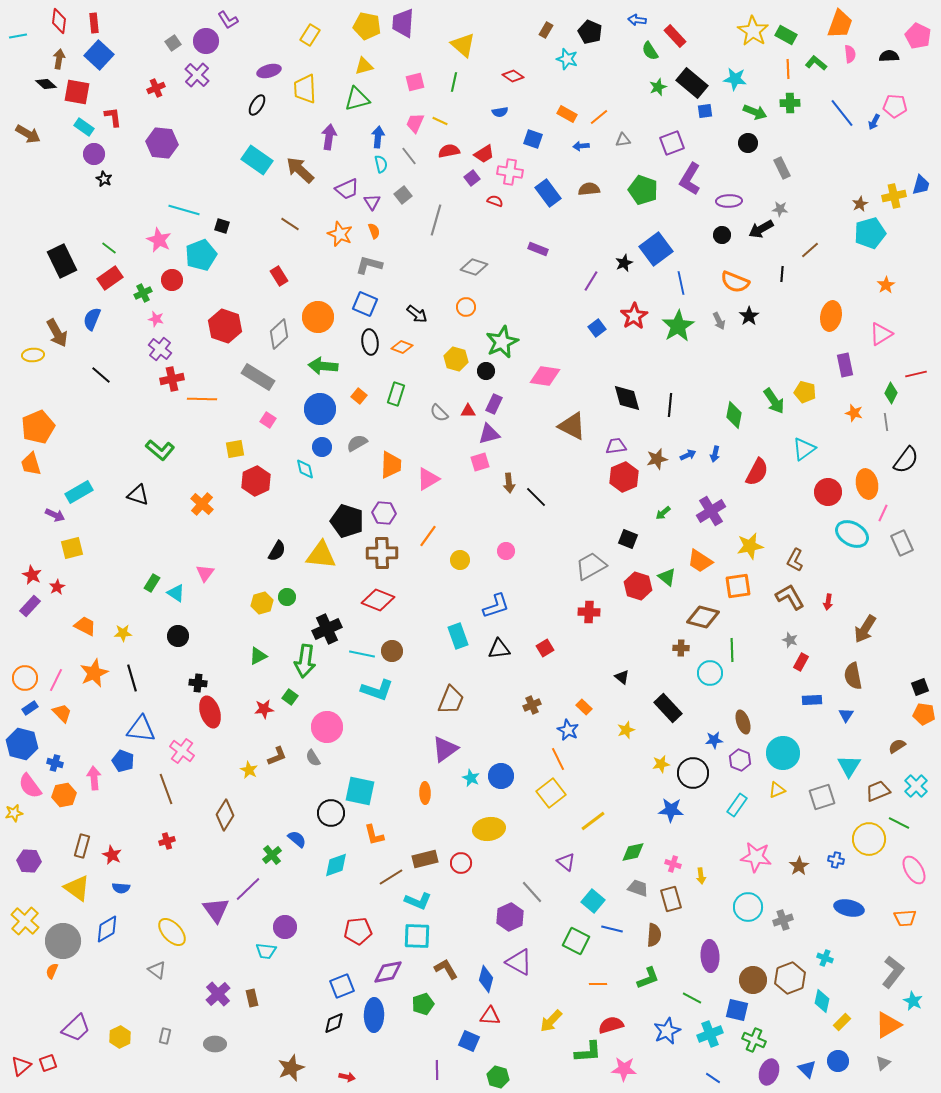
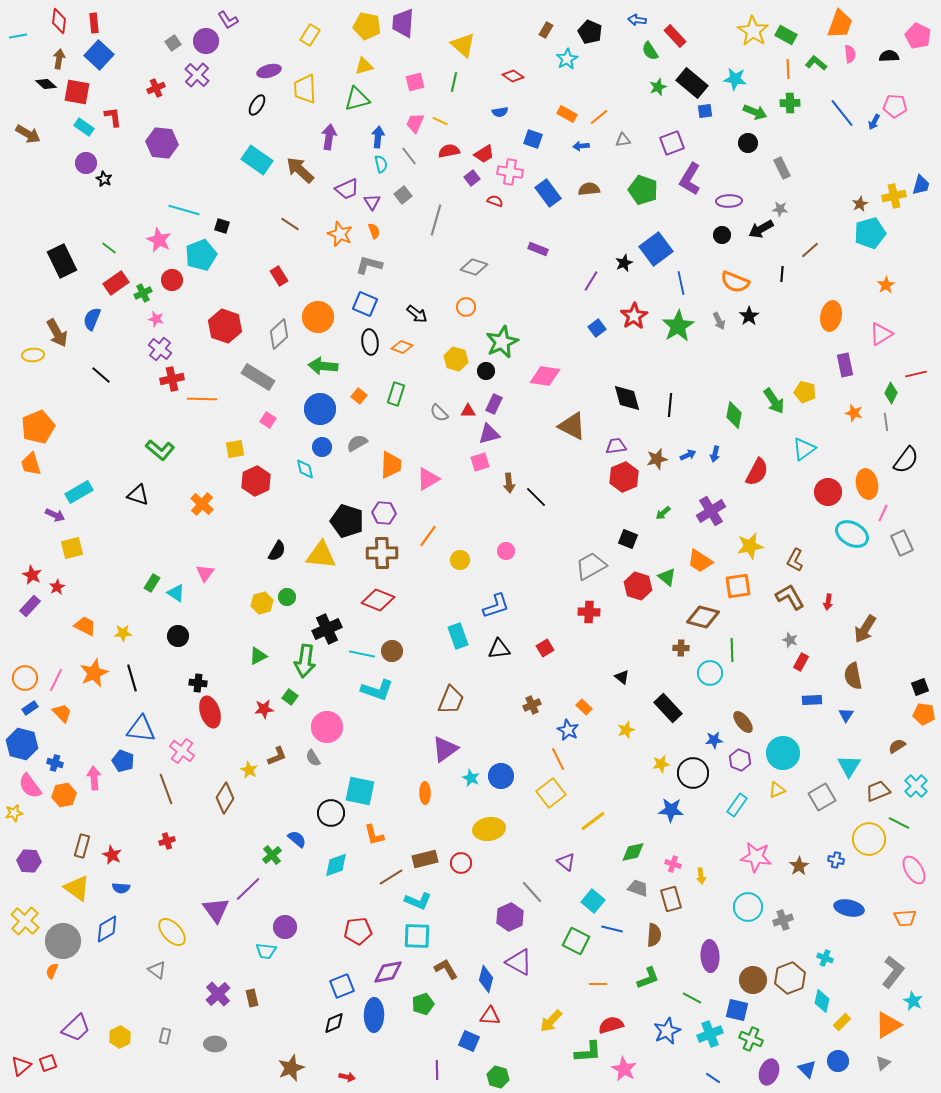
cyan star at (567, 59): rotated 25 degrees clockwise
purple circle at (94, 154): moved 8 px left, 9 px down
red rectangle at (110, 278): moved 6 px right, 5 px down
brown ellipse at (743, 722): rotated 20 degrees counterclockwise
gray square at (822, 797): rotated 12 degrees counterclockwise
brown diamond at (225, 815): moved 17 px up
green cross at (754, 1040): moved 3 px left, 1 px up
pink star at (624, 1069): rotated 25 degrees clockwise
